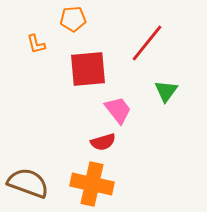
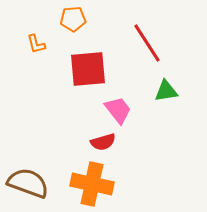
red line: rotated 72 degrees counterclockwise
green triangle: rotated 45 degrees clockwise
